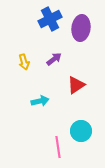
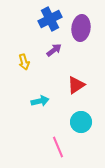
purple arrow: moved 9 px up
cyan circle: moved 9 px up
pink line: rotated 15 degrees counterclockwise
